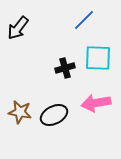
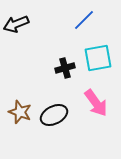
black arrow: moved 2 px left, 4 px up; rotated 30 degrees clockwise
cyan square: rotated 12 degrees counterclockwise
pink arrow: rotated 116 degrees counterclockwise
brown star: rotated 10 degrees clockwise
